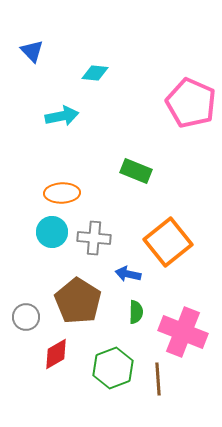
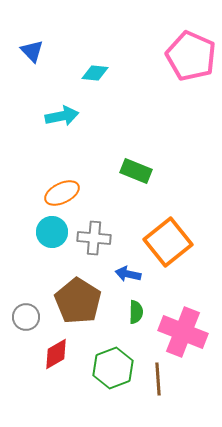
pink pentagon: moved 47 px up
orange ellipse: rotated 24 degrees counterclockwise
